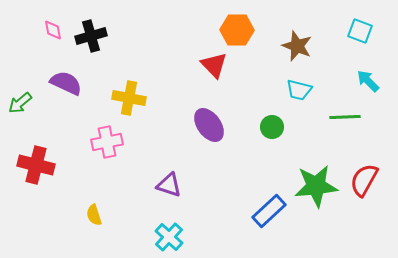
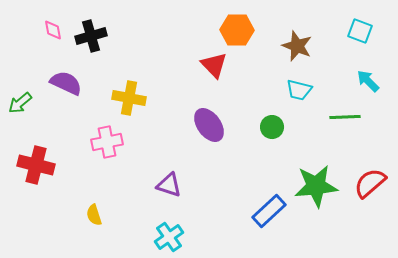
red semicircle: moved 6 px right, 3 px down; rotated 20 degrees clockwise
cyan cross: rotated 12 degrees clockwise
